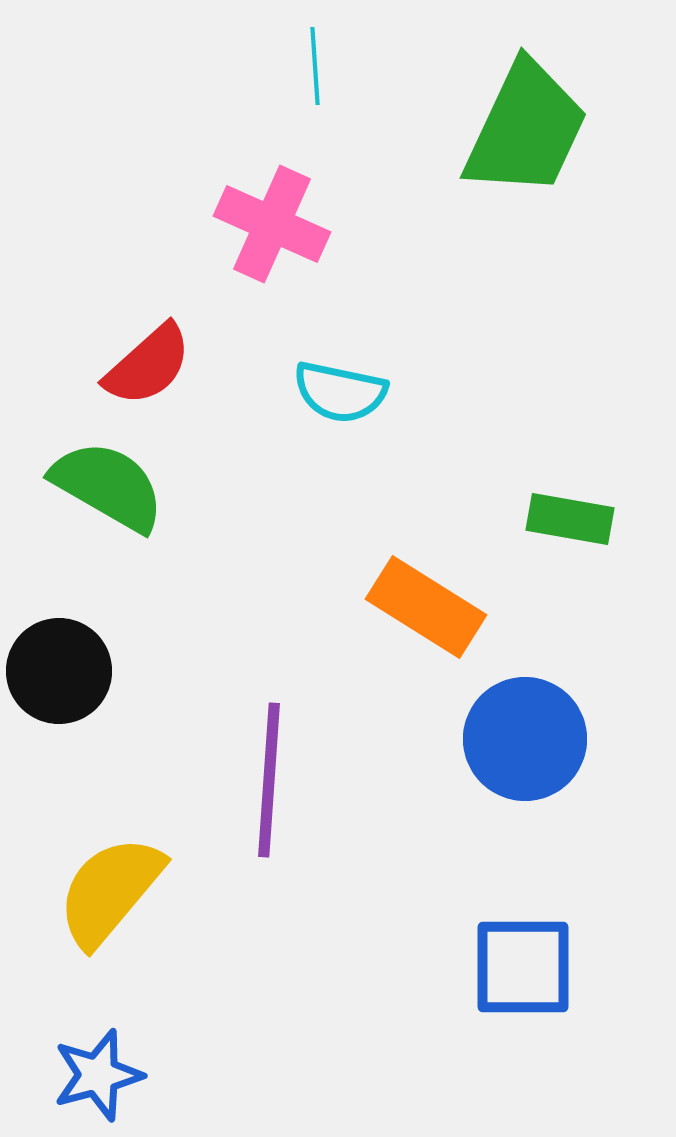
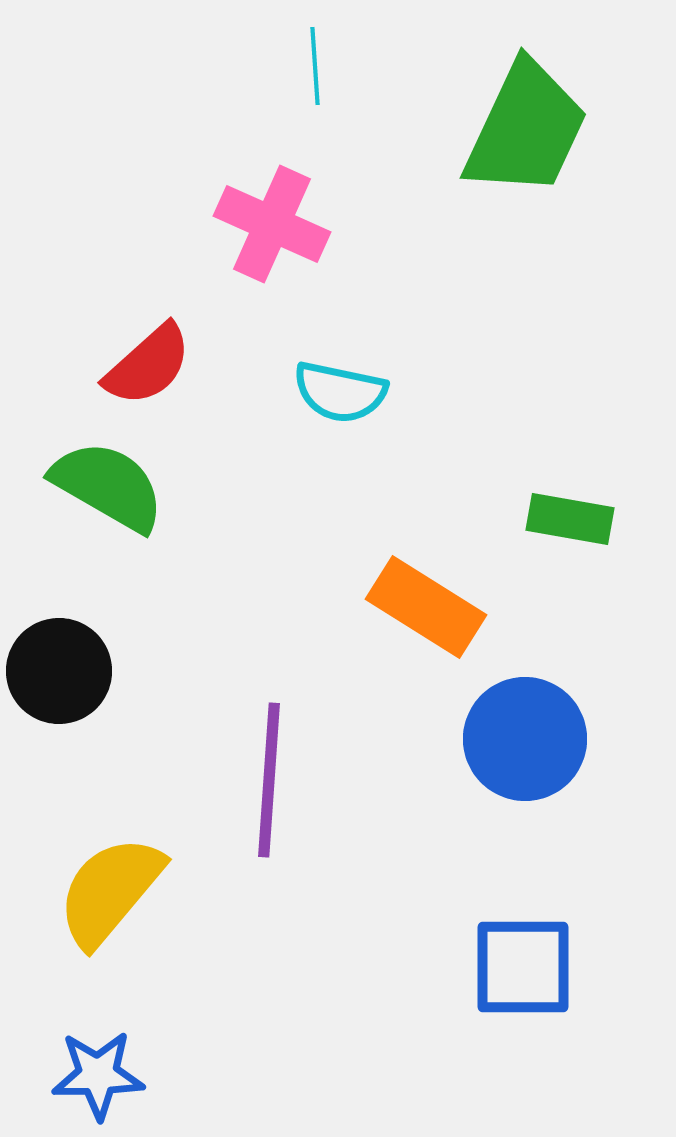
blue star: rotated 14 degrees clockwise
